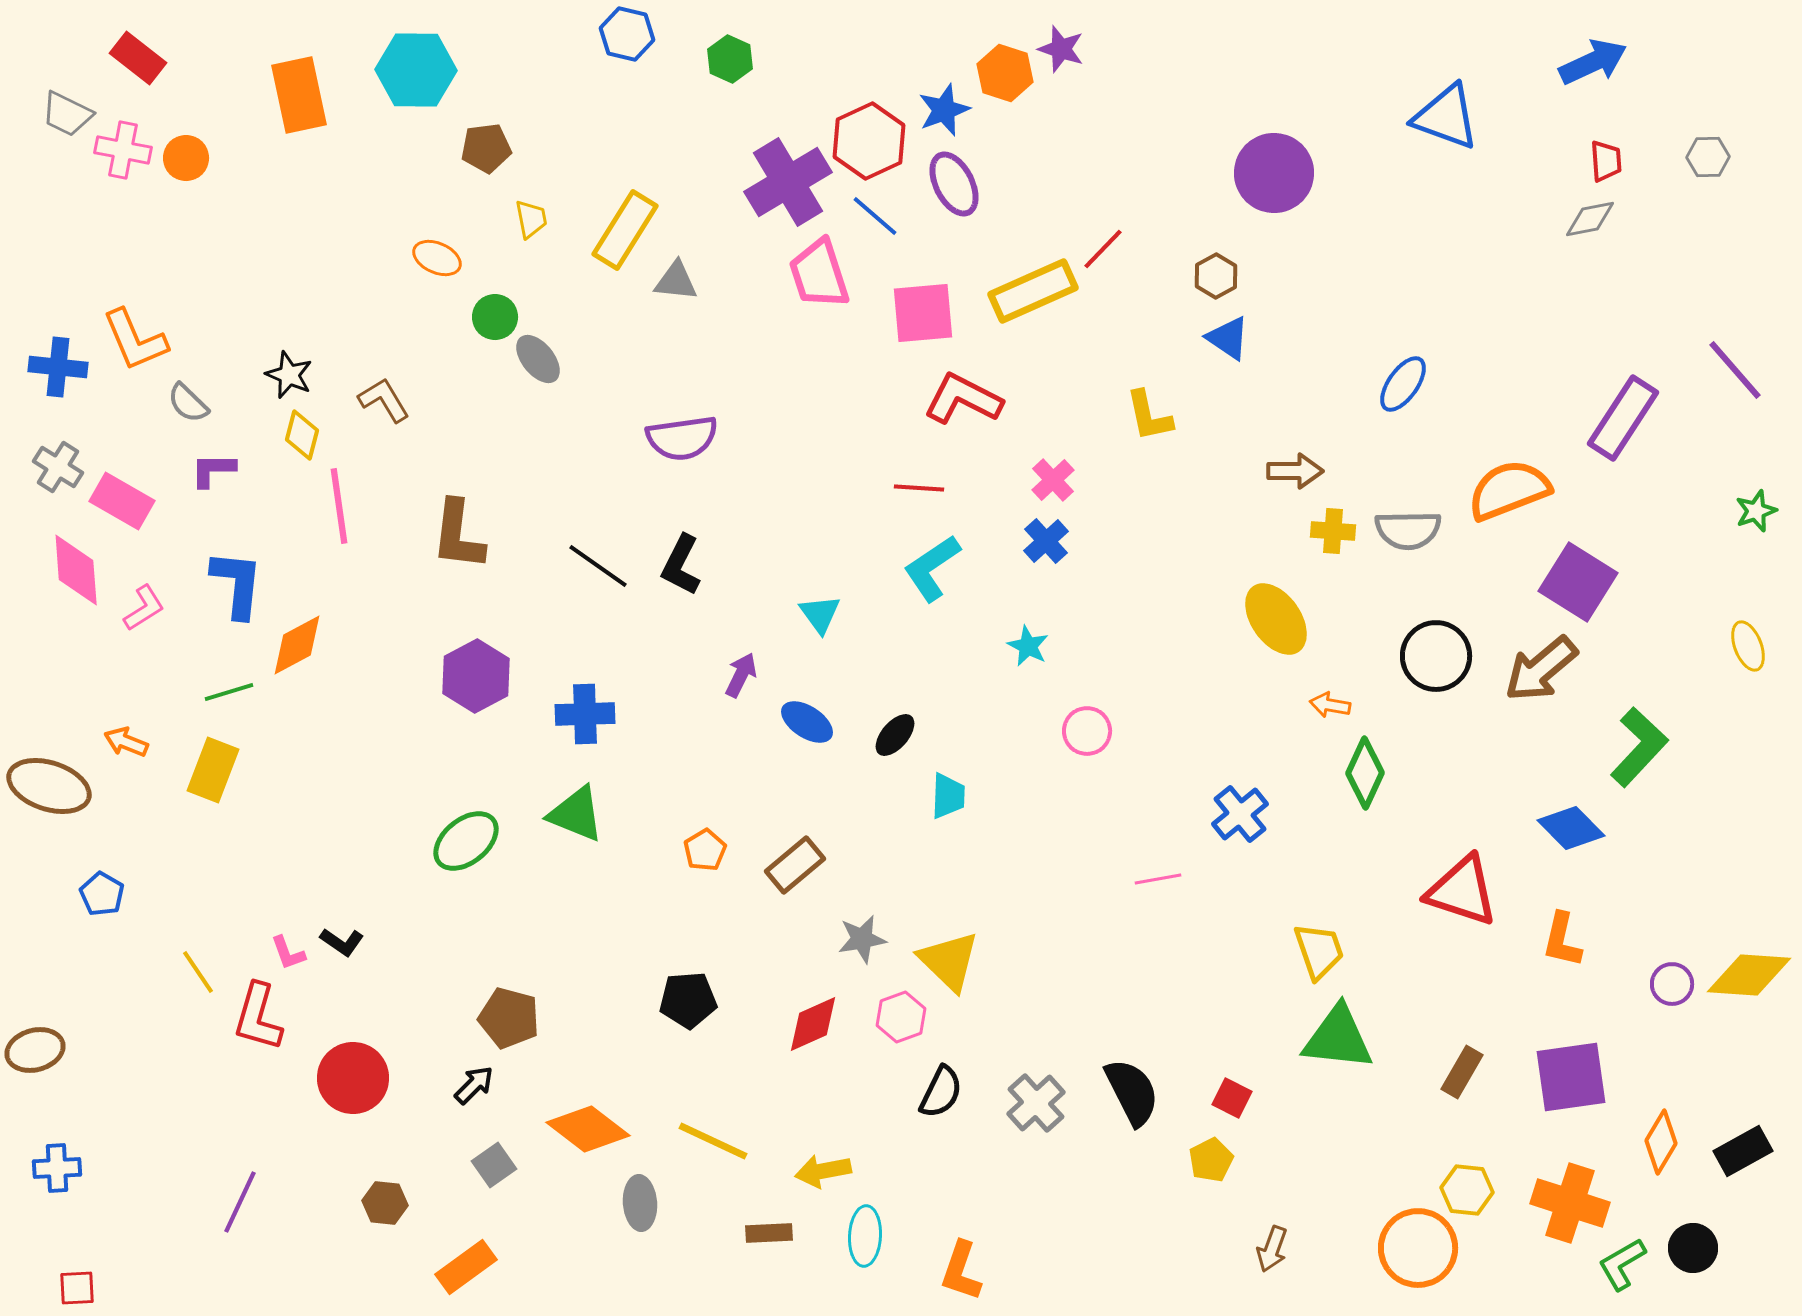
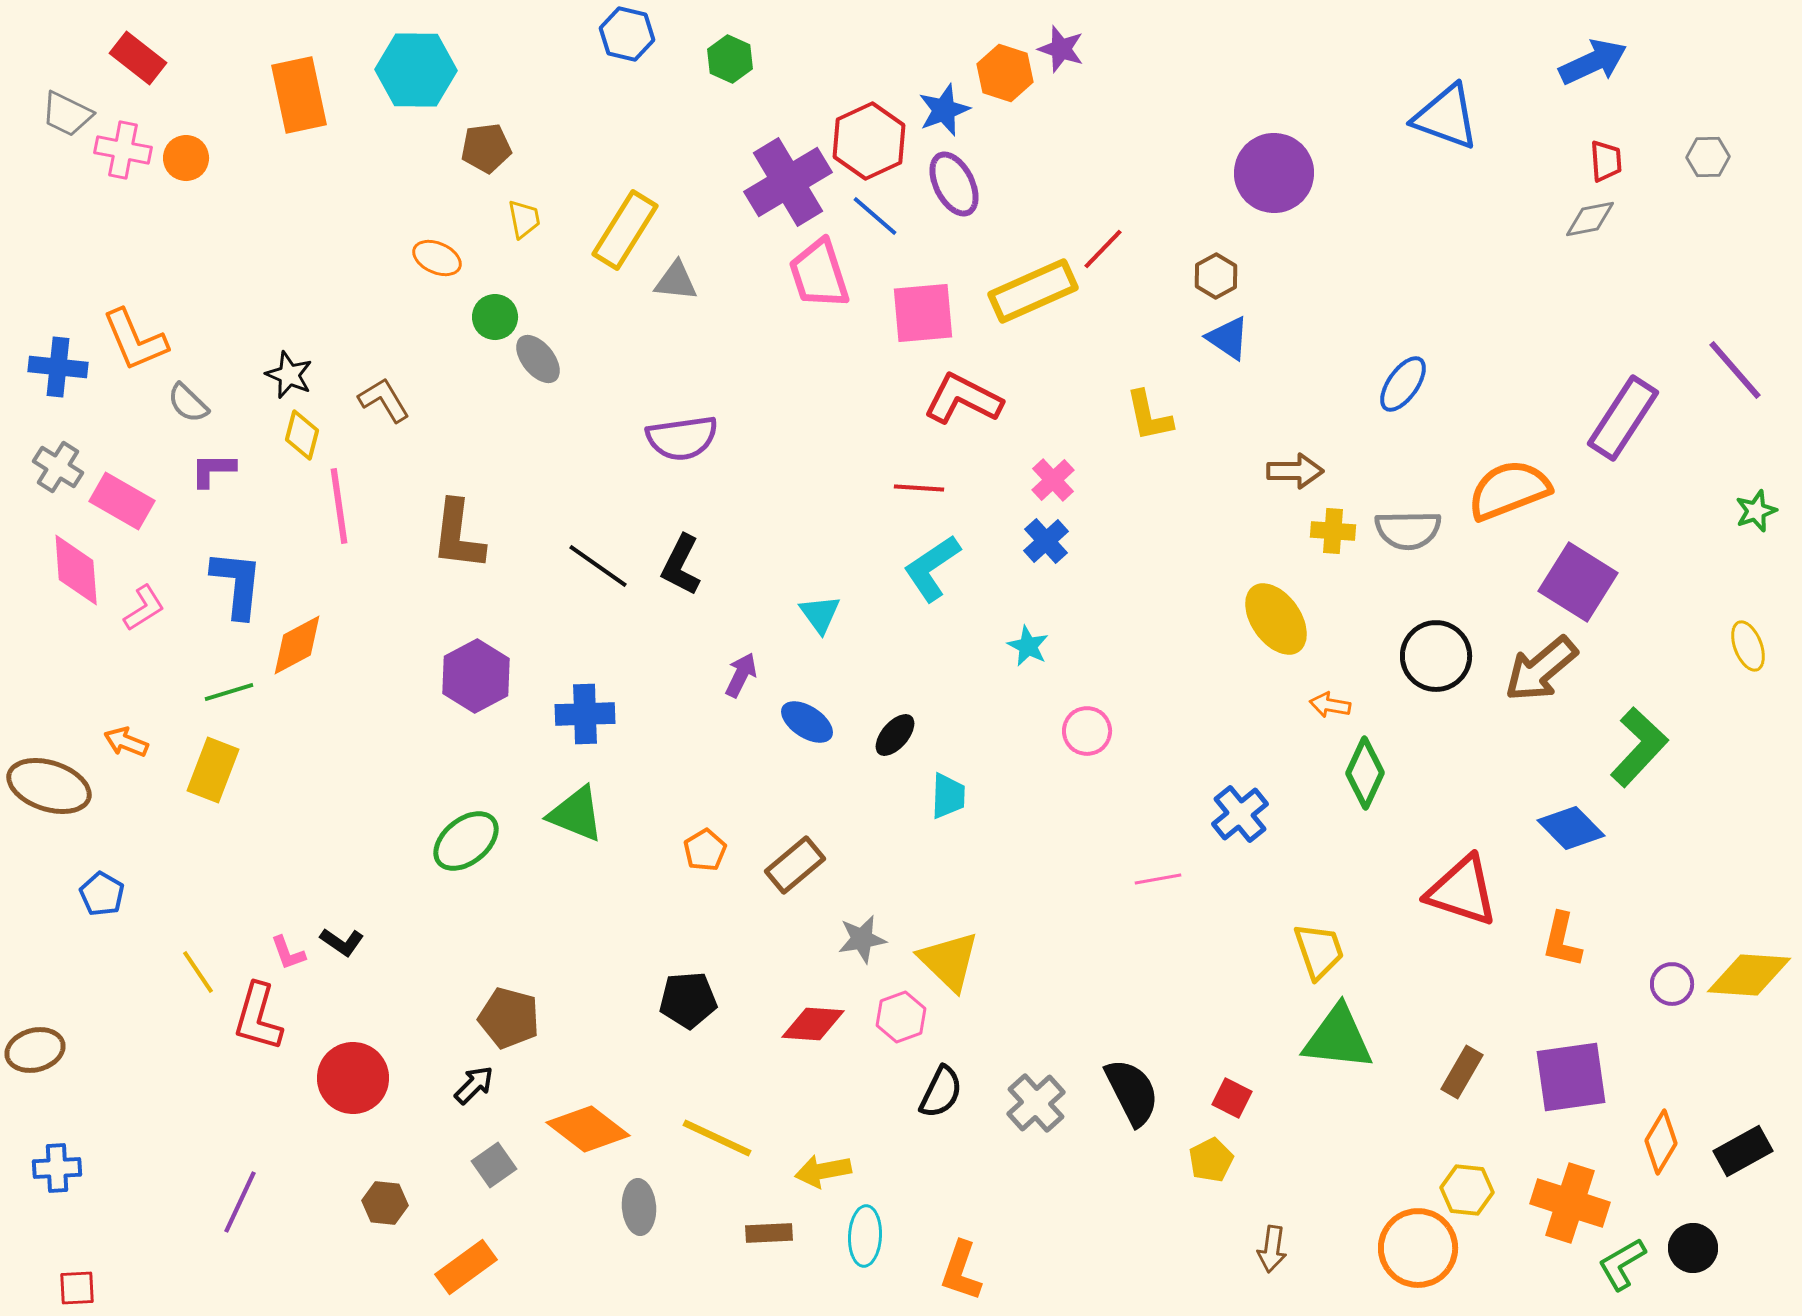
yellow trapezoid at (531, 219): moved 7 px left
red diamond at (813, 1024): rotated 28 degrees clockwise
yellow line at (713, 1141): moved 4 px right, 3 px up
gray ellipse at (640, 1203): moved 1 px left, 4 px down
brown arrow at (1272, 1249): rotated 12 degrees counterclockwise
